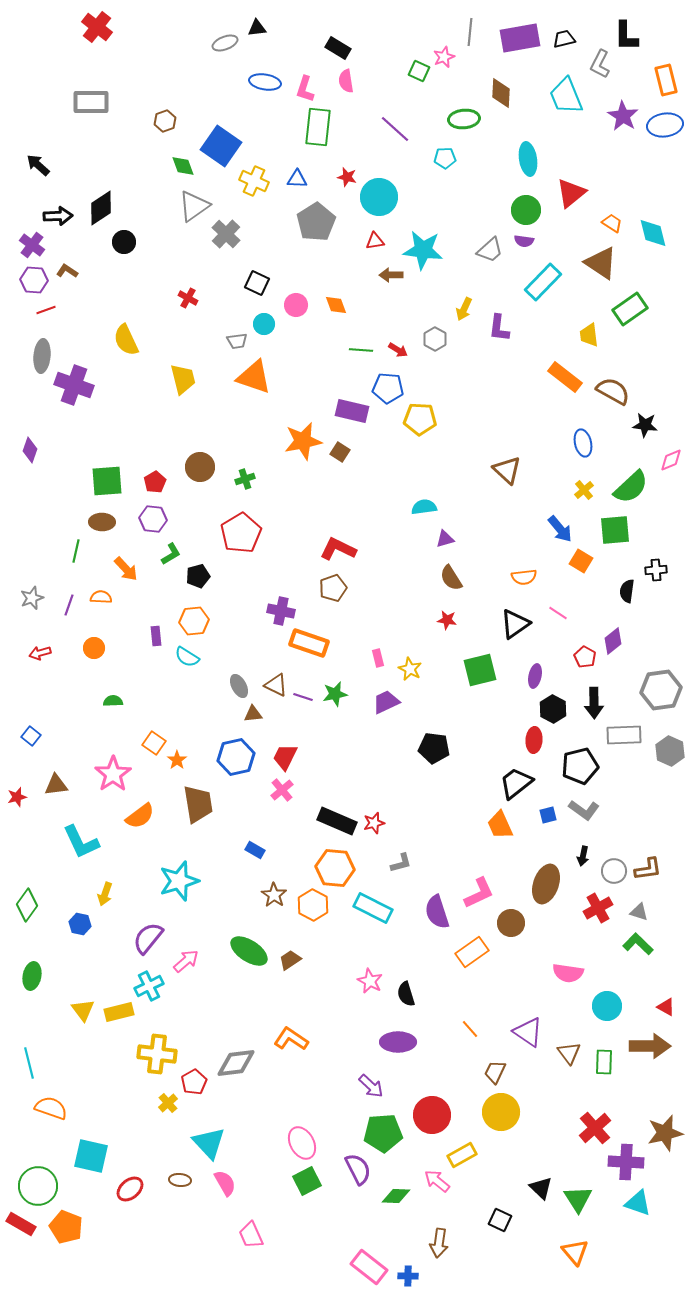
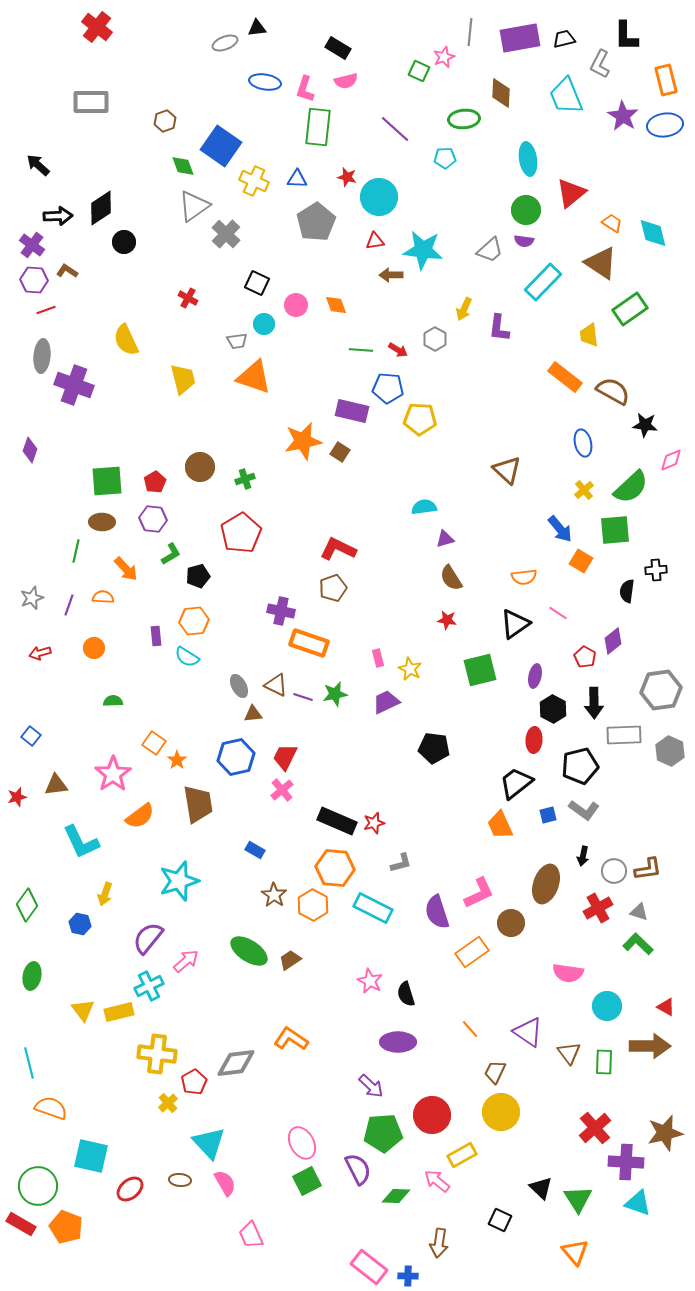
pink semicircle at (346, 81): rotated 95 degrees counterclockwise
orange semicircle at (101, 597): moved 2 px right
